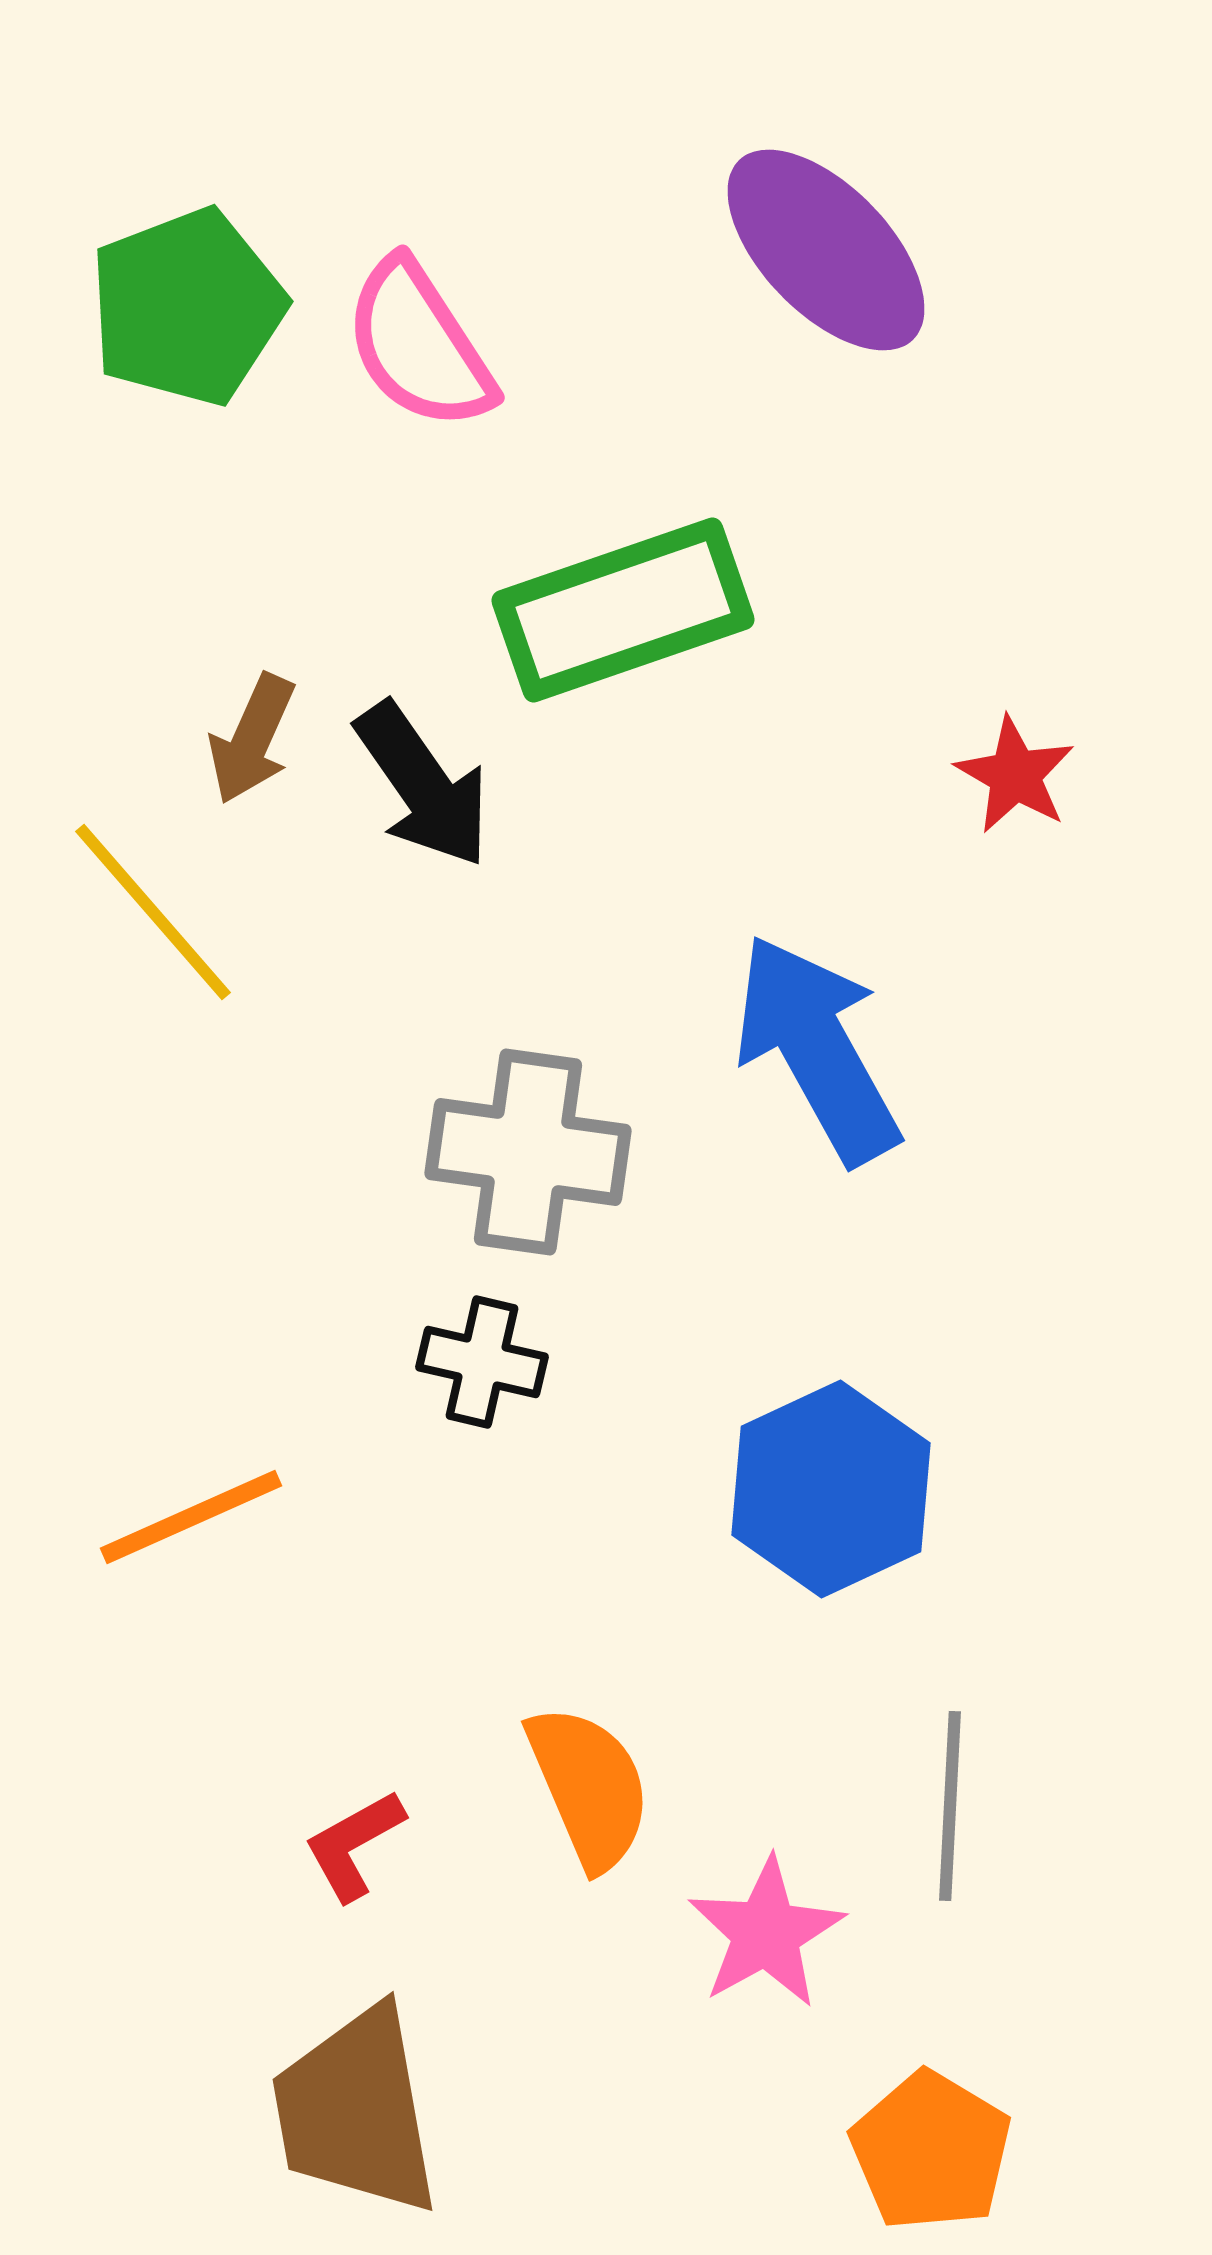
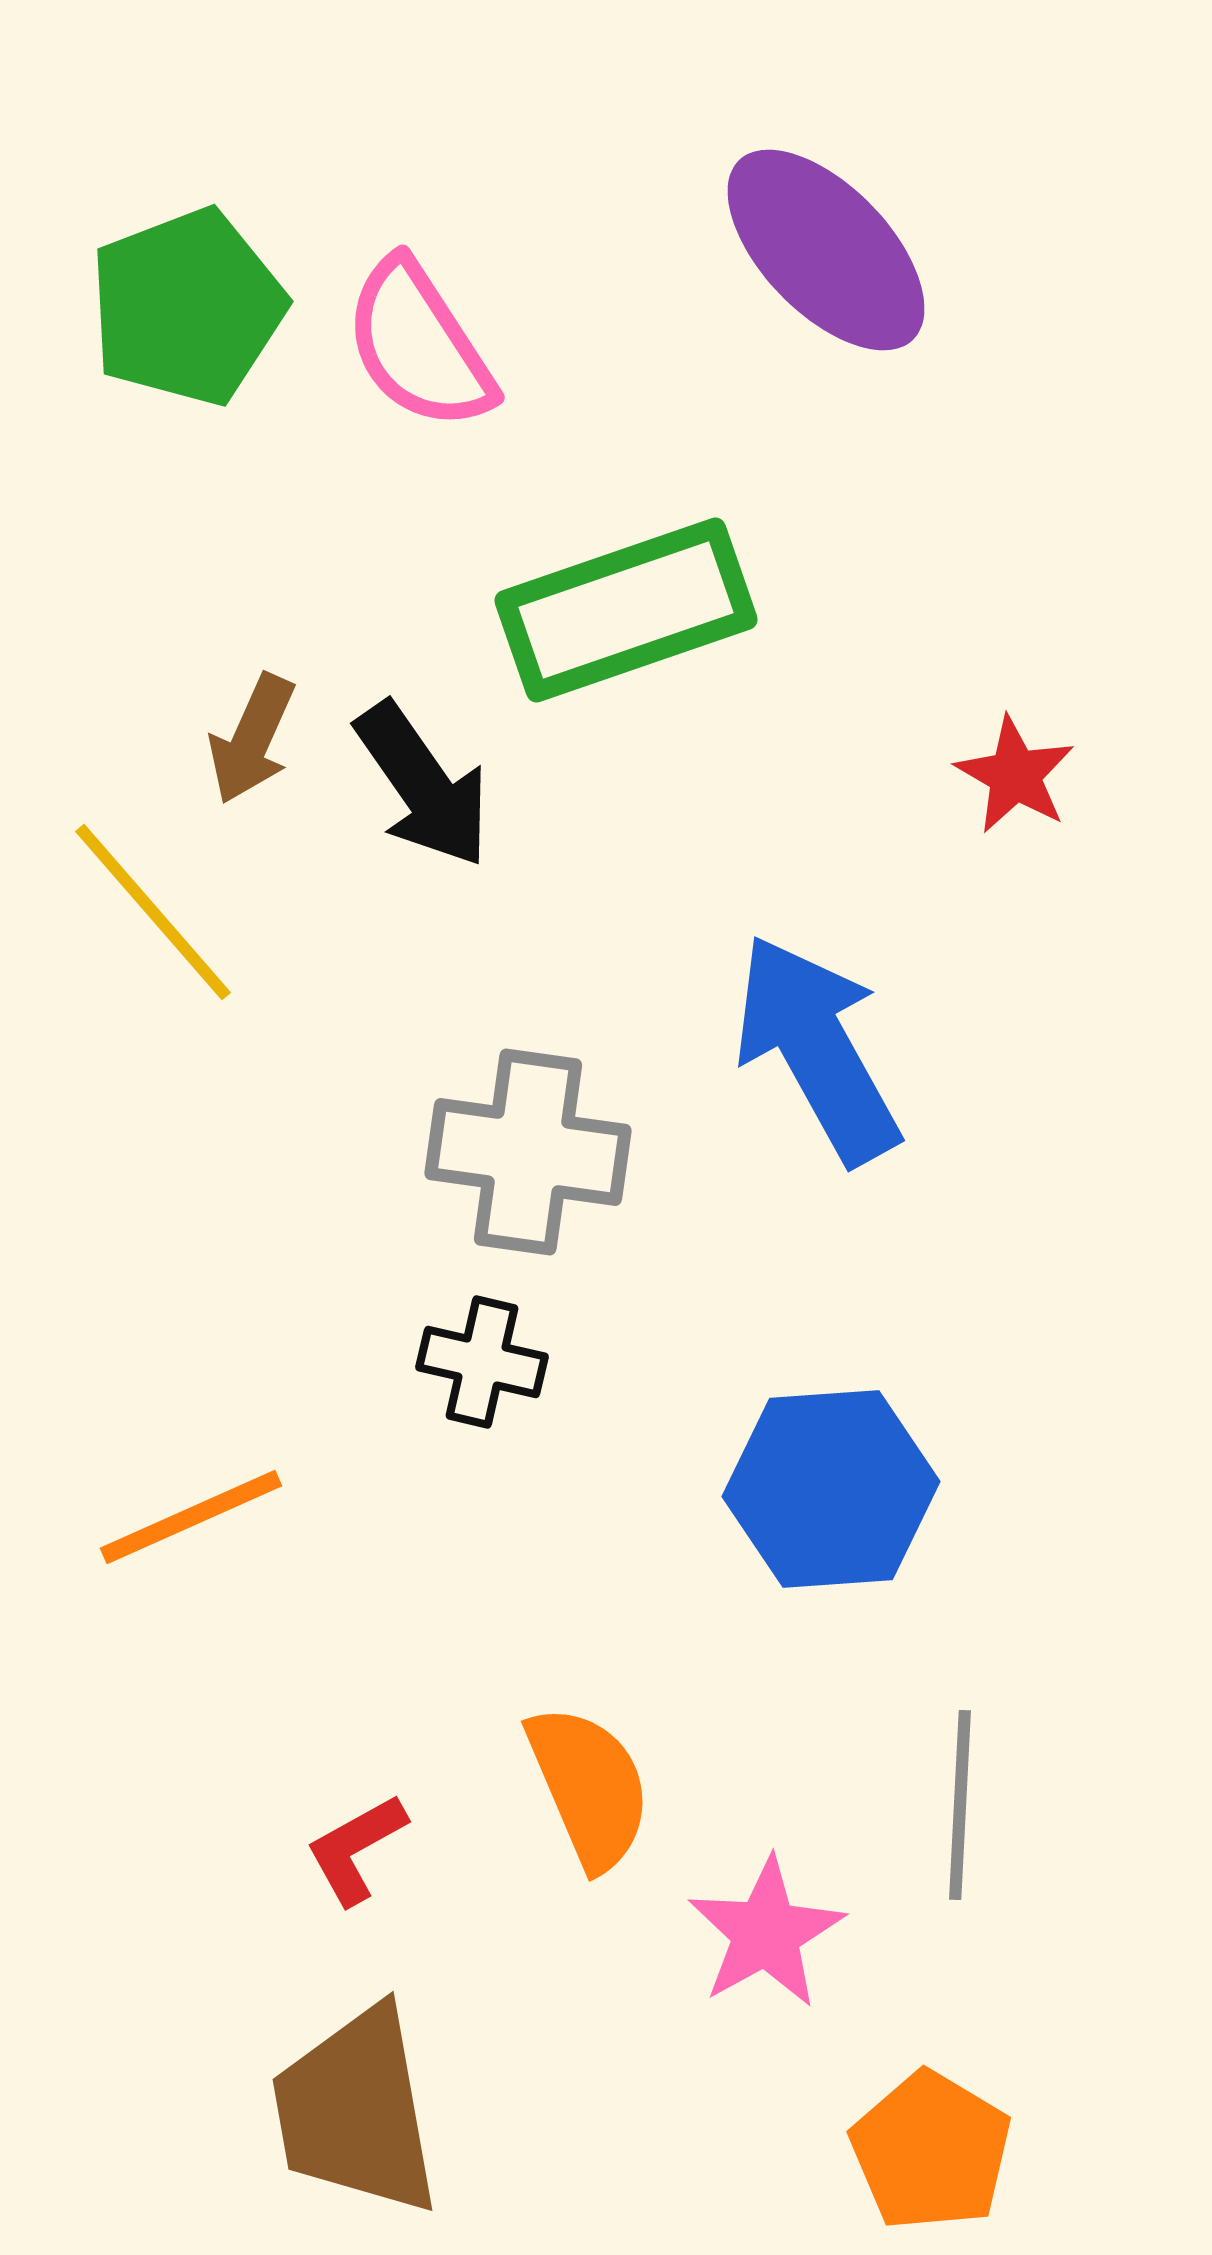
green rectangle: moved 3 px right
blue hexagon: rotated 21 degrees clockwise
gray line: moved 10 px right, 1 px up
red L-shape: moved 2 px right, 4 px down
